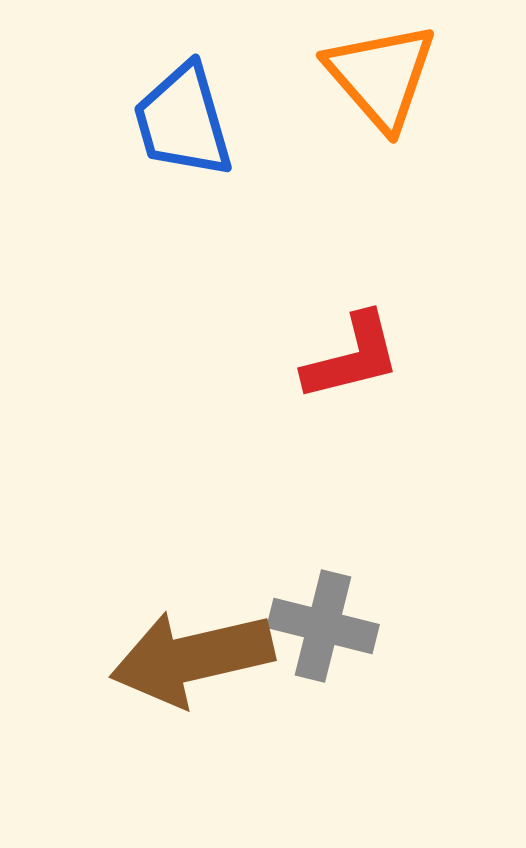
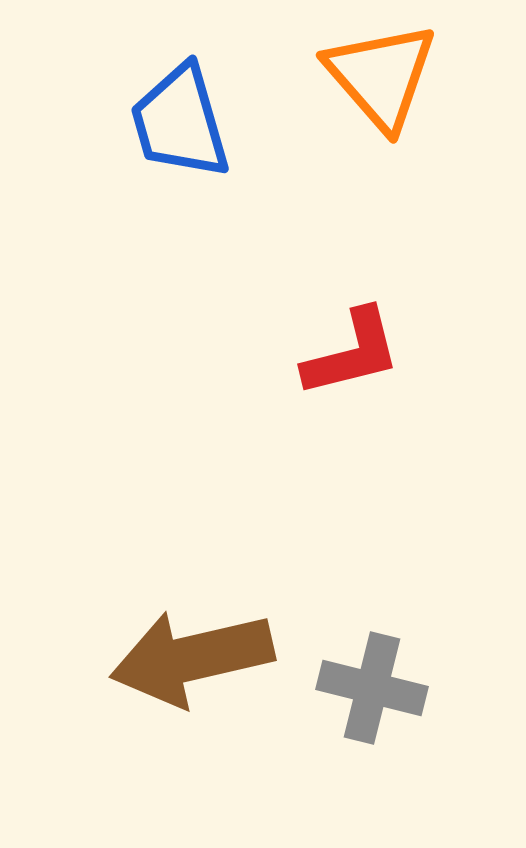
blue trapezoid: moved 3 px left, 1 px down
red L-shape: moved 4 px up
gray cross: moved 49 px right, 62 px down
